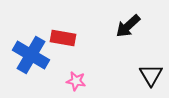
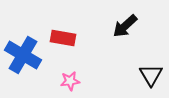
black arrow: moved 3 px left
blue cross: moved 8 px left
pink star: moved 6 px left; rotated 18 degrees counterclockwise
